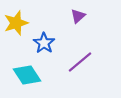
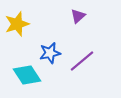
yellow star: moved 1 px right, 1 px down
blue star: moved 6 px right, 10 px down; rotated 25 degrees clockwise
purple line: moved 2 px right, 1 px up
